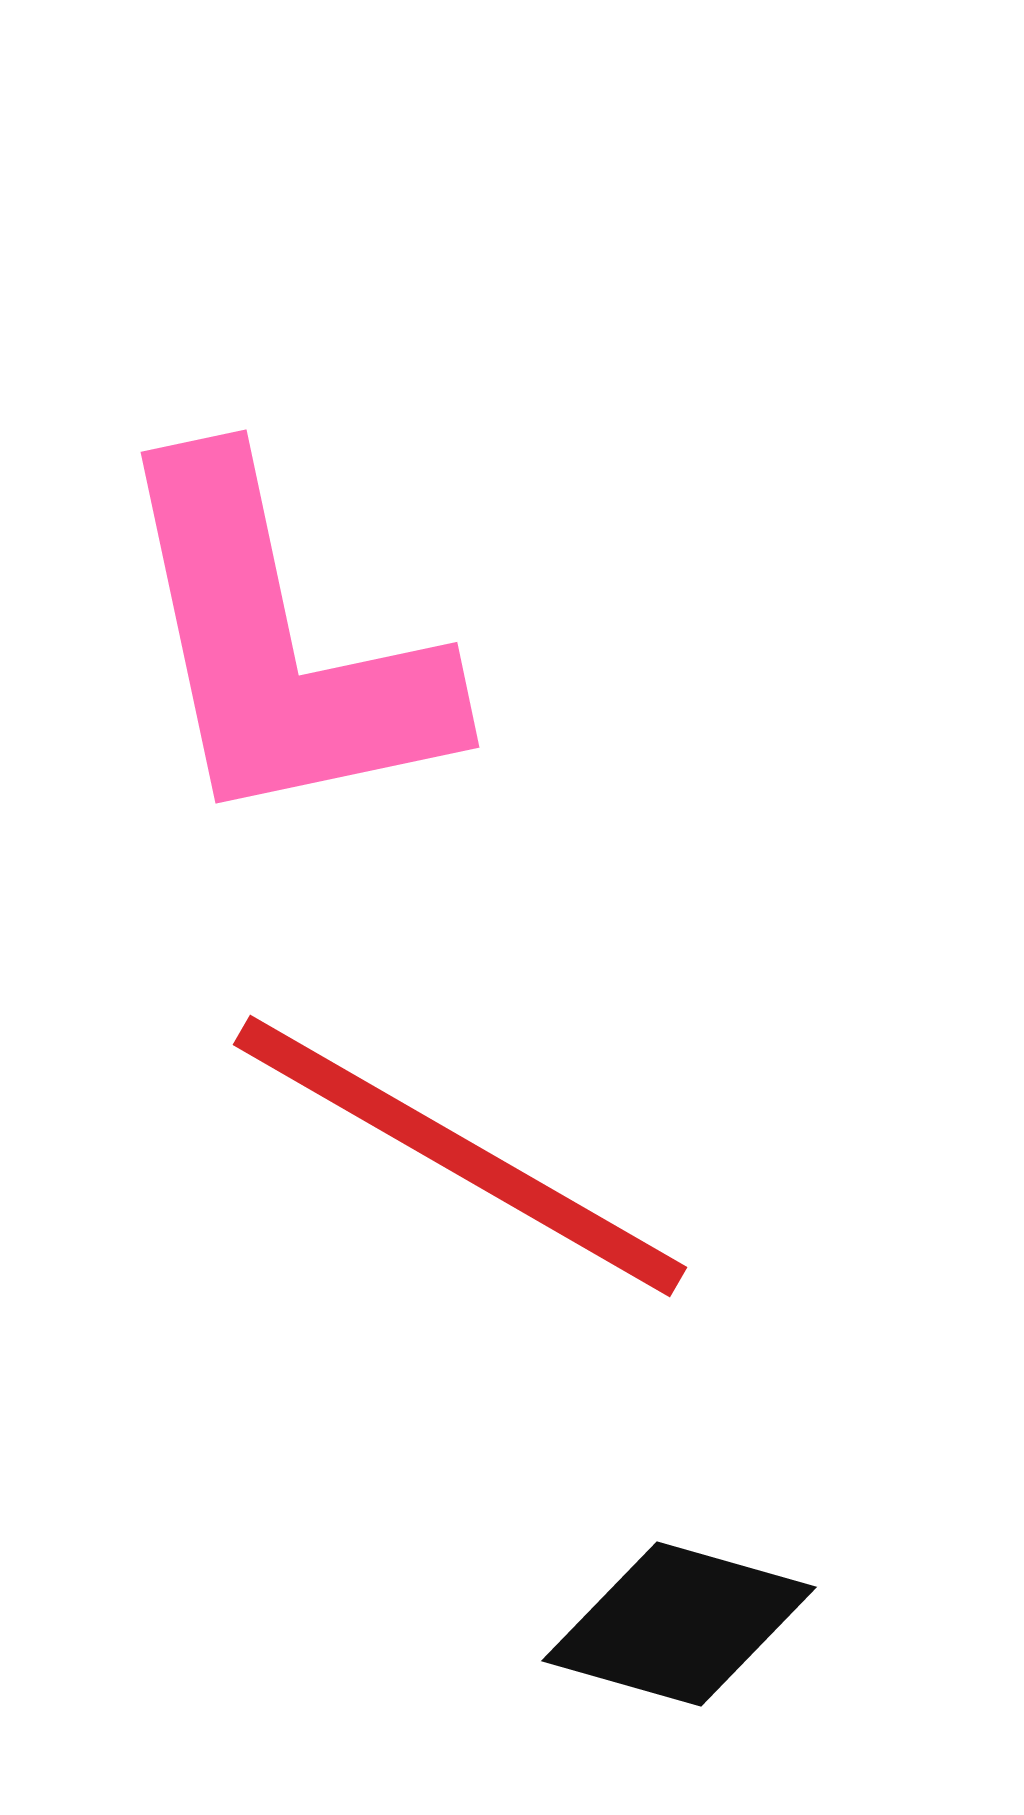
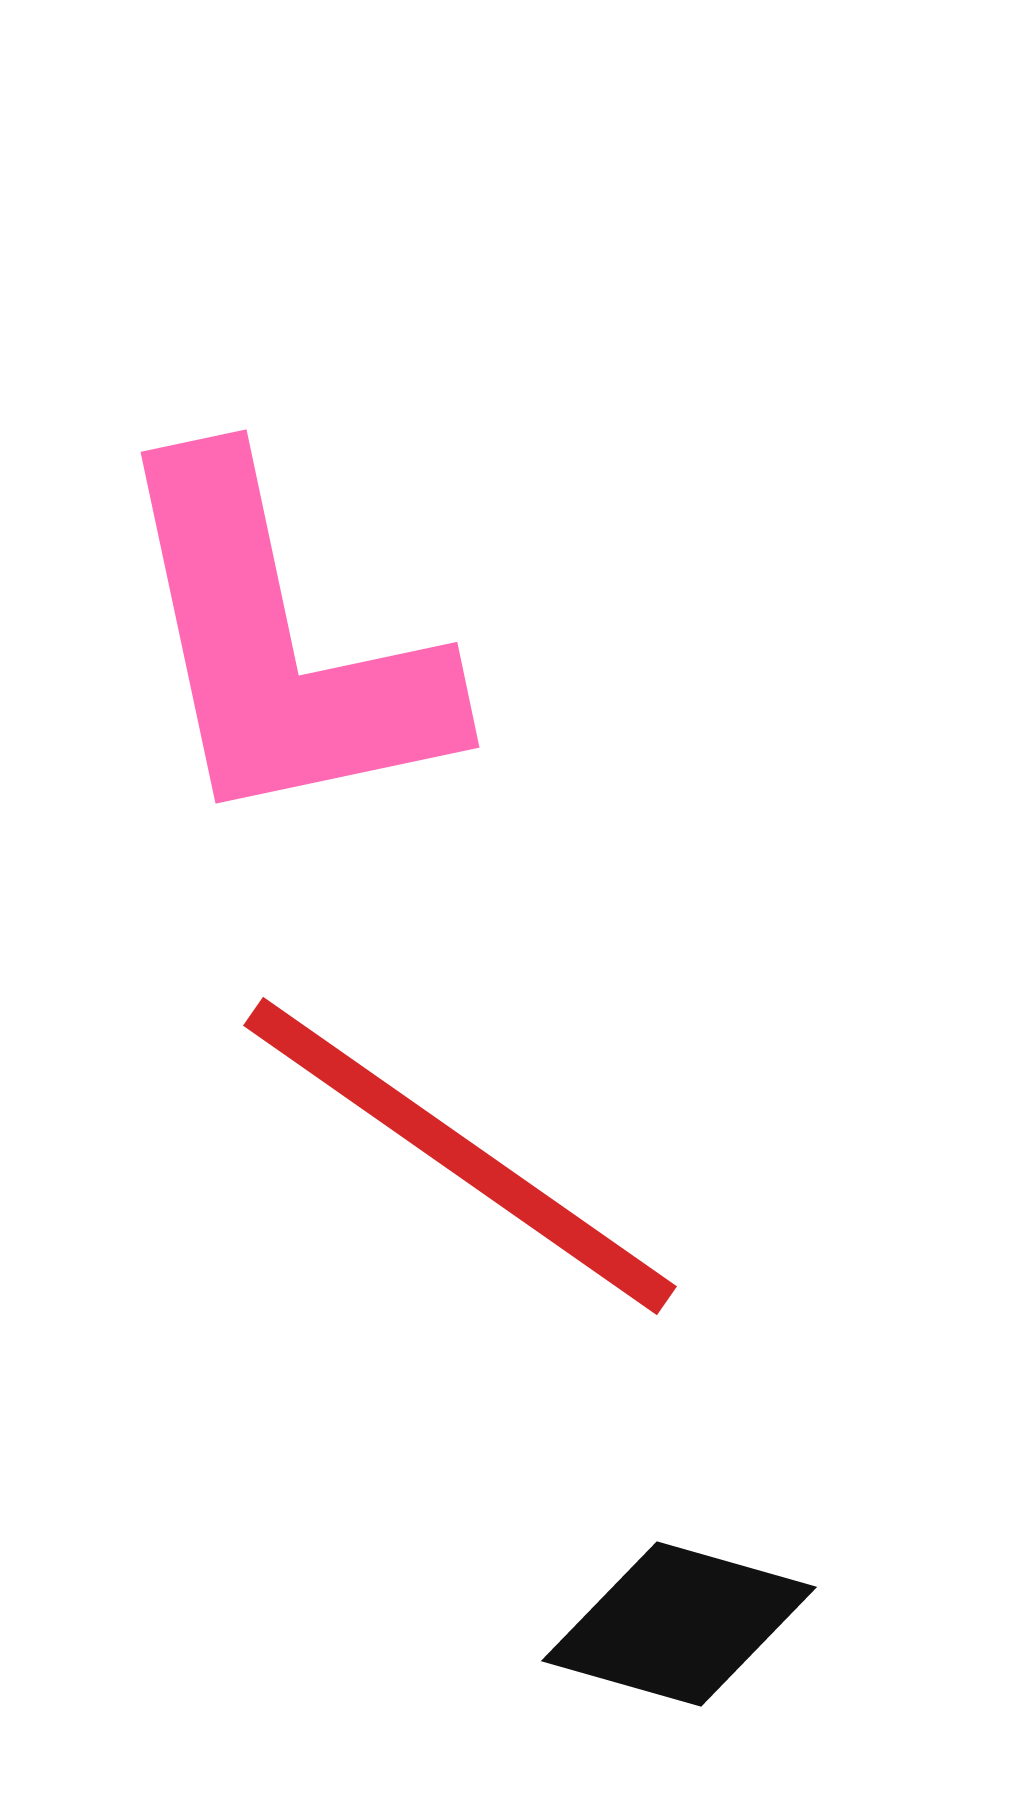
red line: rotated 5 degrees clockwise
